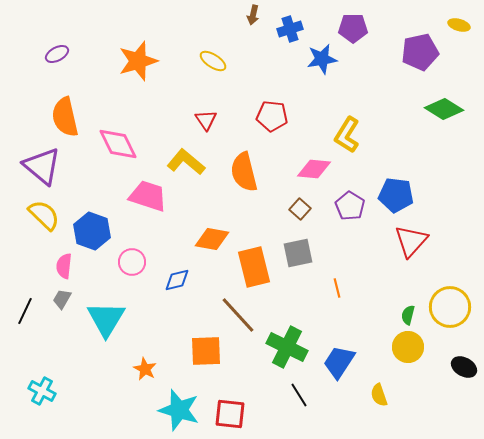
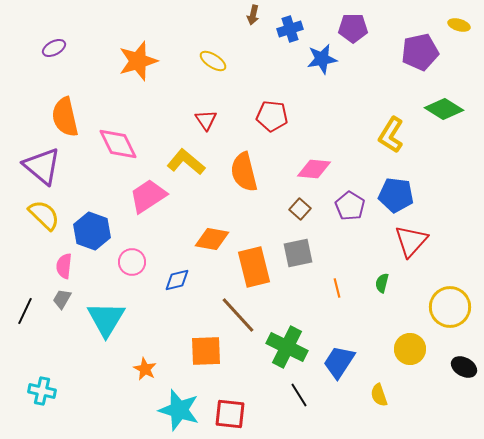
purple ellipse at (57, 54): moved 3 px left, 6 px up
yellow L-shape at (347, 135): moved 44 px right
pink trapezoid at (148, 196): rotated 51 degrees counterclockwise
green semicircle at (408, 315): moved 26 px left, 32 px up
yellow circle at (408, 347): moved 2 px right, 2 px down
cyan cross at (42, 391): rotated 16 degrees counterclockwise
